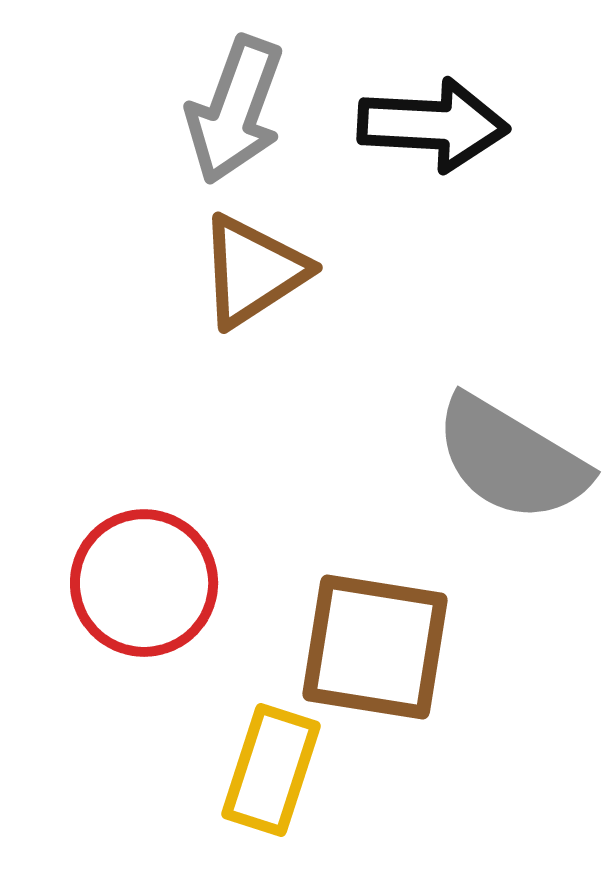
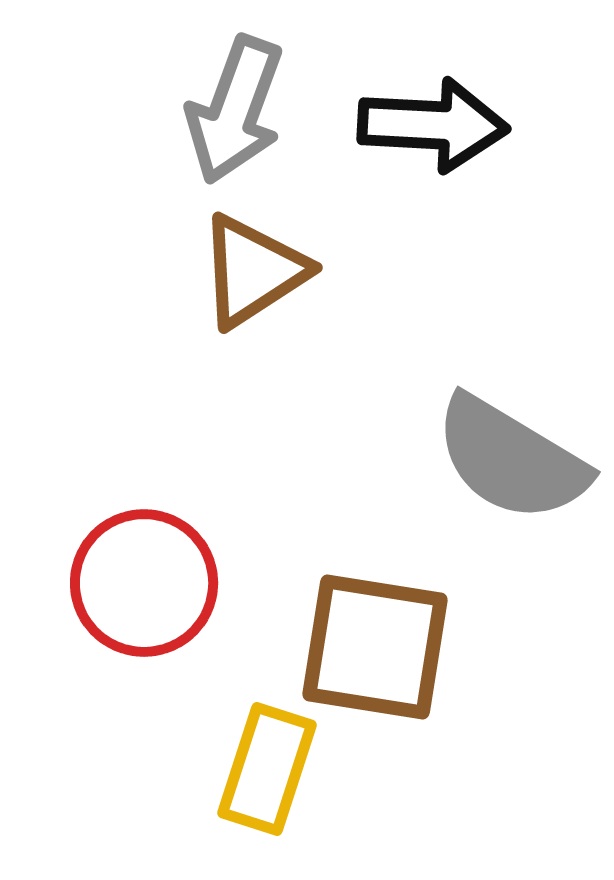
yellow rectangle: moved 4 px left, 1 px up
